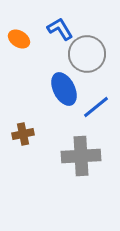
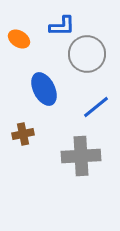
blue L-shape: moved 2 px right, 3 px up; rotated 120 degrees clockwise
blue ellipse: moved 20 px left
